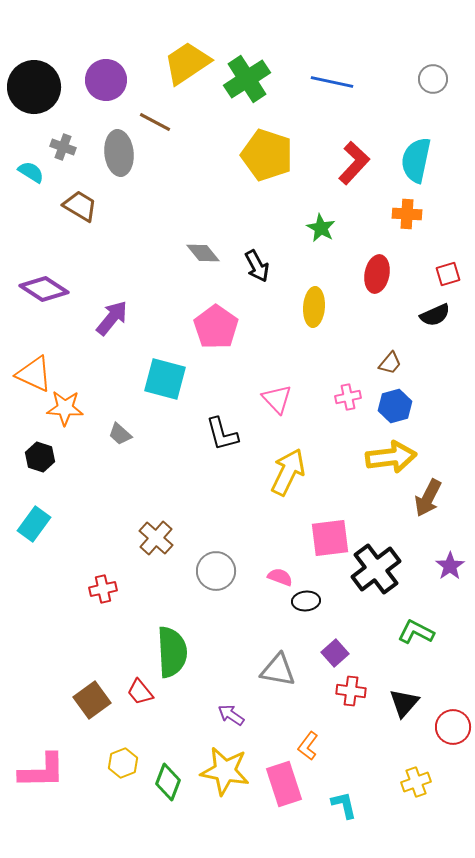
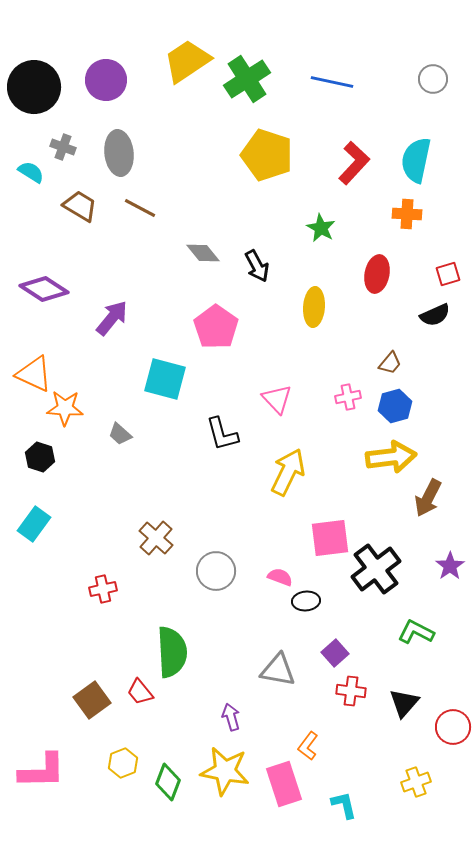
yellow trapezoid at (187, 63): moved 2 px up
brown line at (155, 122): moved 15 px left, 86 px down
purple arrow at (231, 715): moved 2 px down; rotated 40 degrees clockwise
